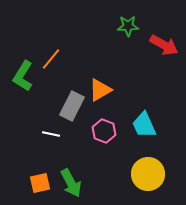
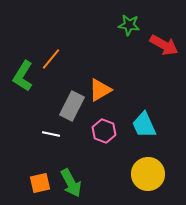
green star: moved 1 px right, 1 px up; rotated 10 degrees clockwise
